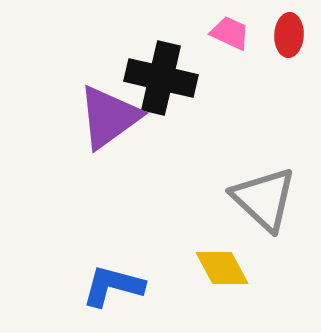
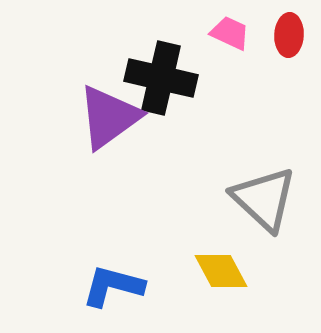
yellow diamond: moved 1 px left, 3 px down
